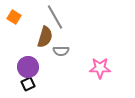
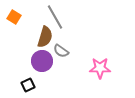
gray semicircle: rotated 35 degrees clockwise
purple circle: moved 14 px right, 6 px up
black square: moved 1 px down
